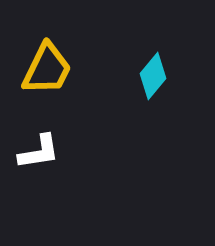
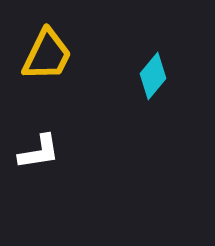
yellow trapezoid: moved 14 px up
